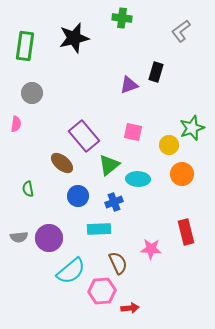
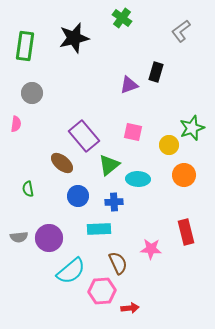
green cross: rotated 30 degrees clockwise
orange circle: moved 2 px right, 1 px down
blue cross: rotated 18 degrees clockwise
